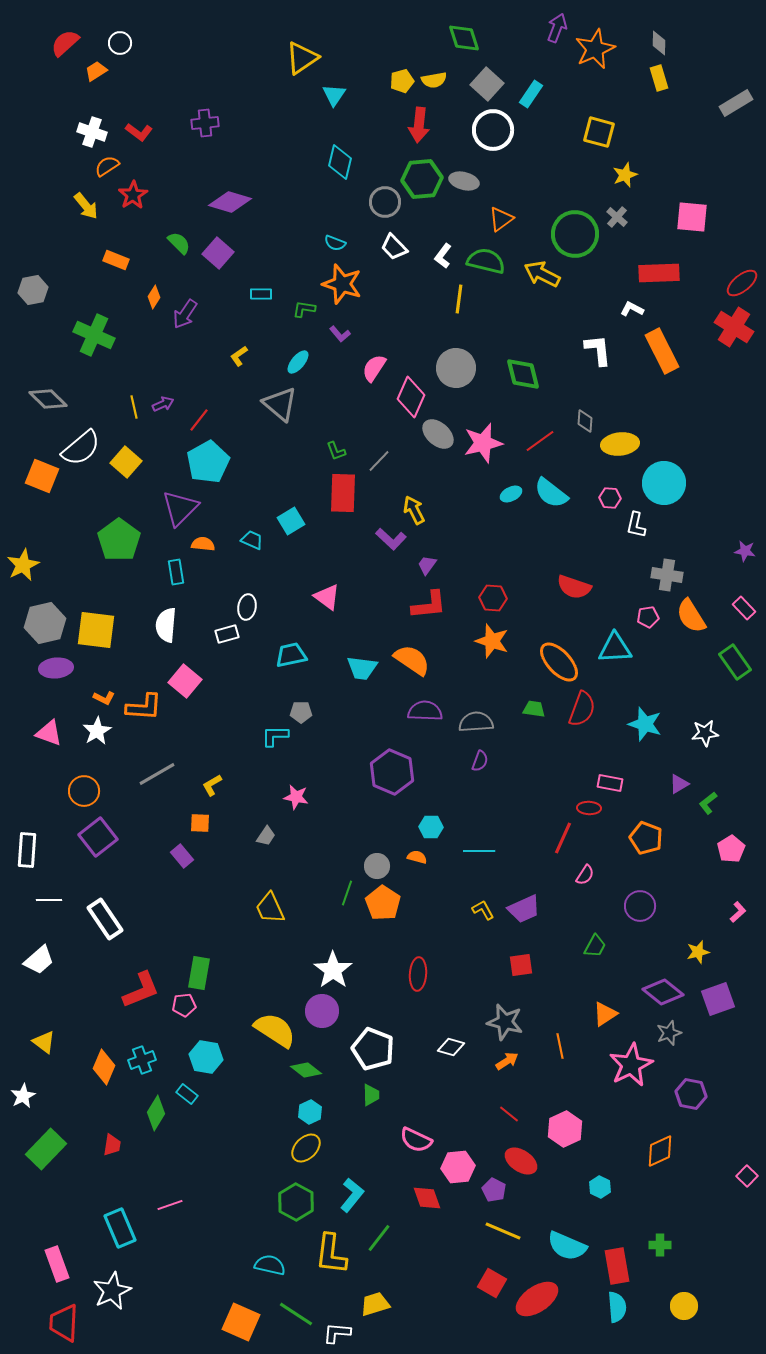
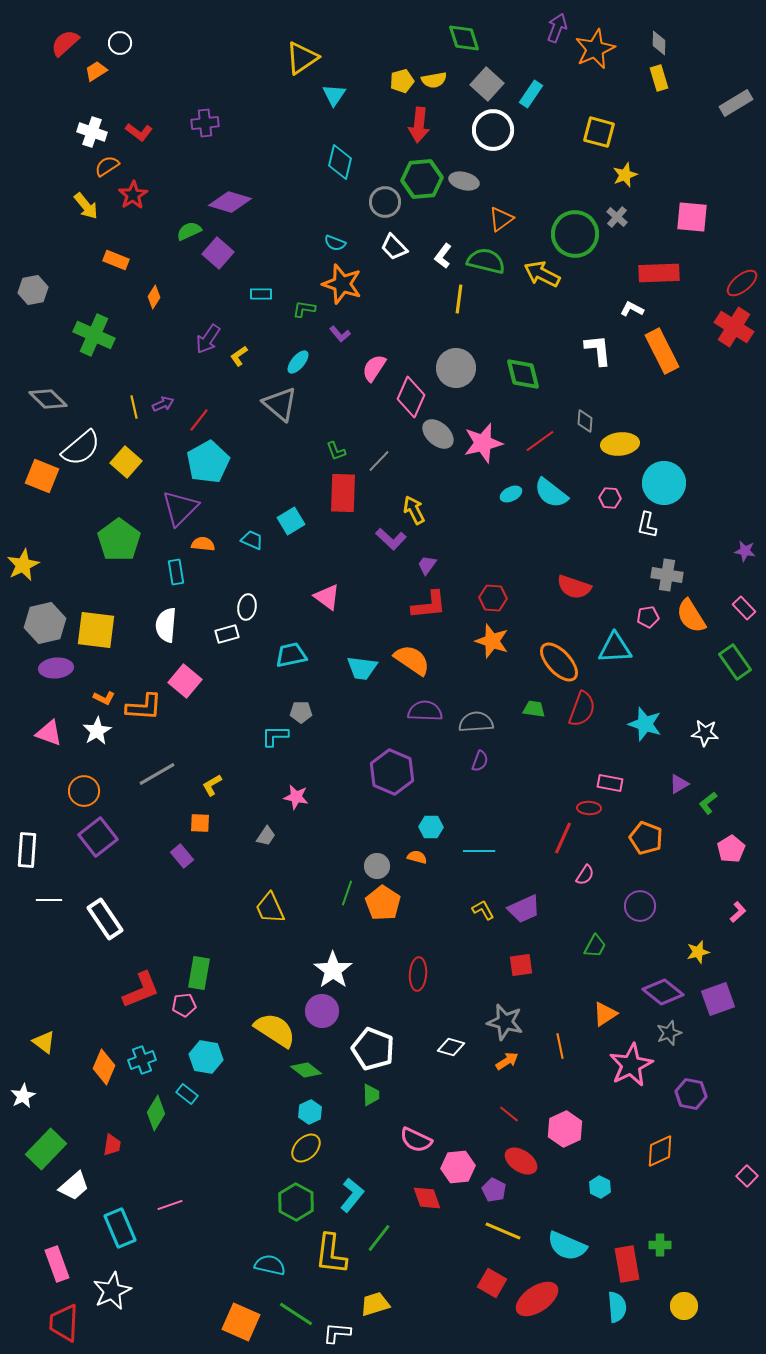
green semicircle at (179, 243): moved 10 px right, 12 px up; rotated 70 degrees counterclockwise
purple arrow at (185, 314): moved 23 px right, 25 px down
white L-shape at (636, 525): moved 11 px right
white star at (705, 733): rotated 12 degrees clockwise
white trapezoid at (39, 960): moved 35 px right, 226 px down
red rectangle at (617, 1266): moved 10 px right, 2 px up
